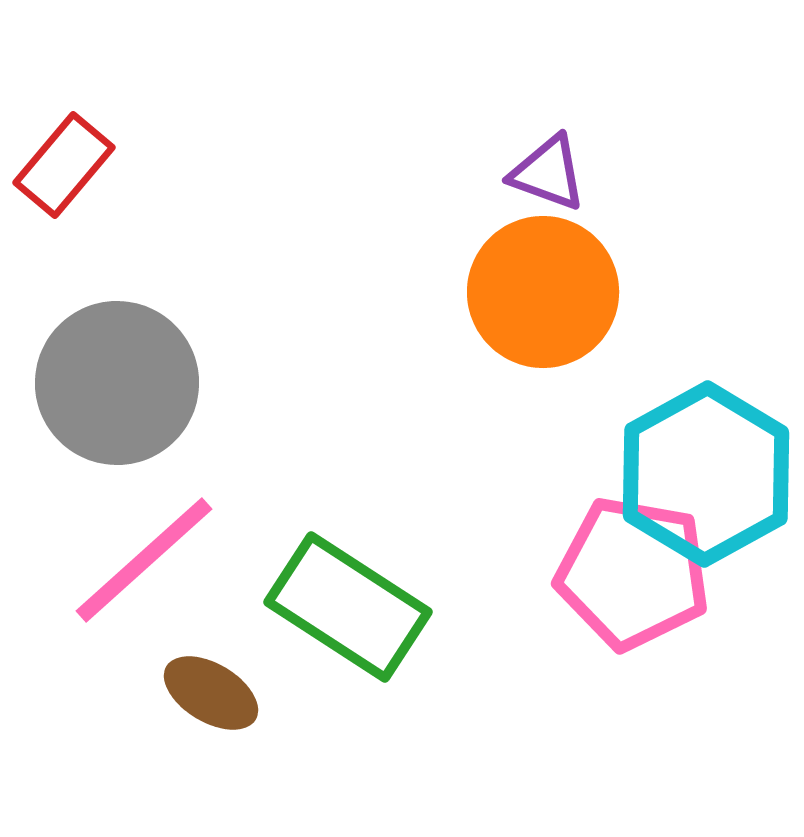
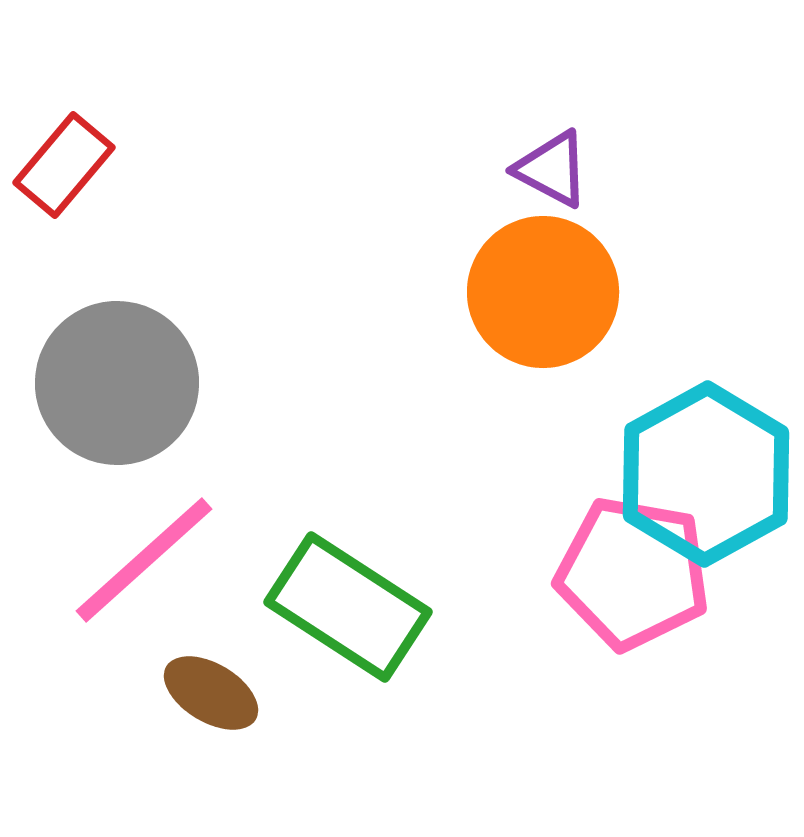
purple triangle: moved 4 px right, 4 px up; rotated 8 degrees clockwise
